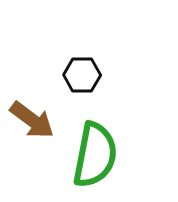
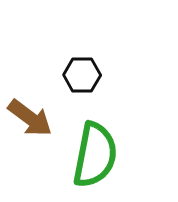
brown arrow: moved 2 px left, 2 px up
